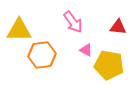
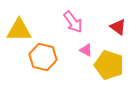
red triangle: rotated 30 degrees clockwise
orange hexagon: moved 1 px right, 2 px down; rotated 20 degrees clockwise
yellow pentagon: rotated 8 degrees clockwise
